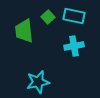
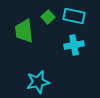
cyan cross: moved 1 px up
